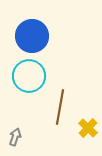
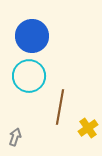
yellow cross: rotated 12 degrees clockwise
